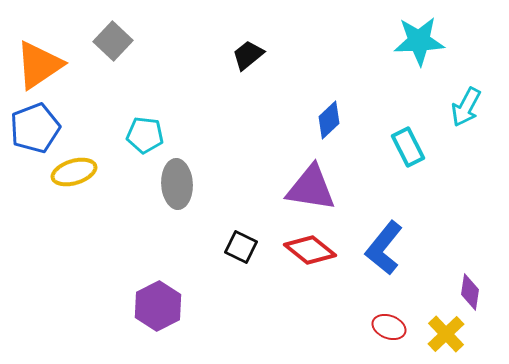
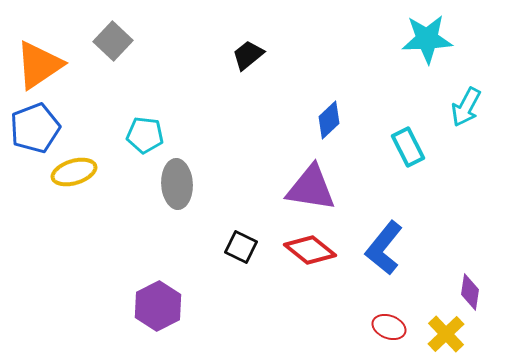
cyan star: moved 8 px right, 2 px up
